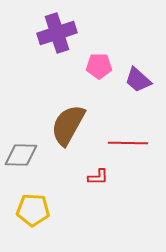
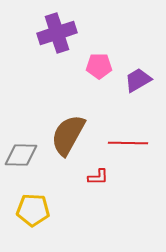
purple trapezoid: rotated 108 degrees clockwise
brown semicircle: moved 10 px down
